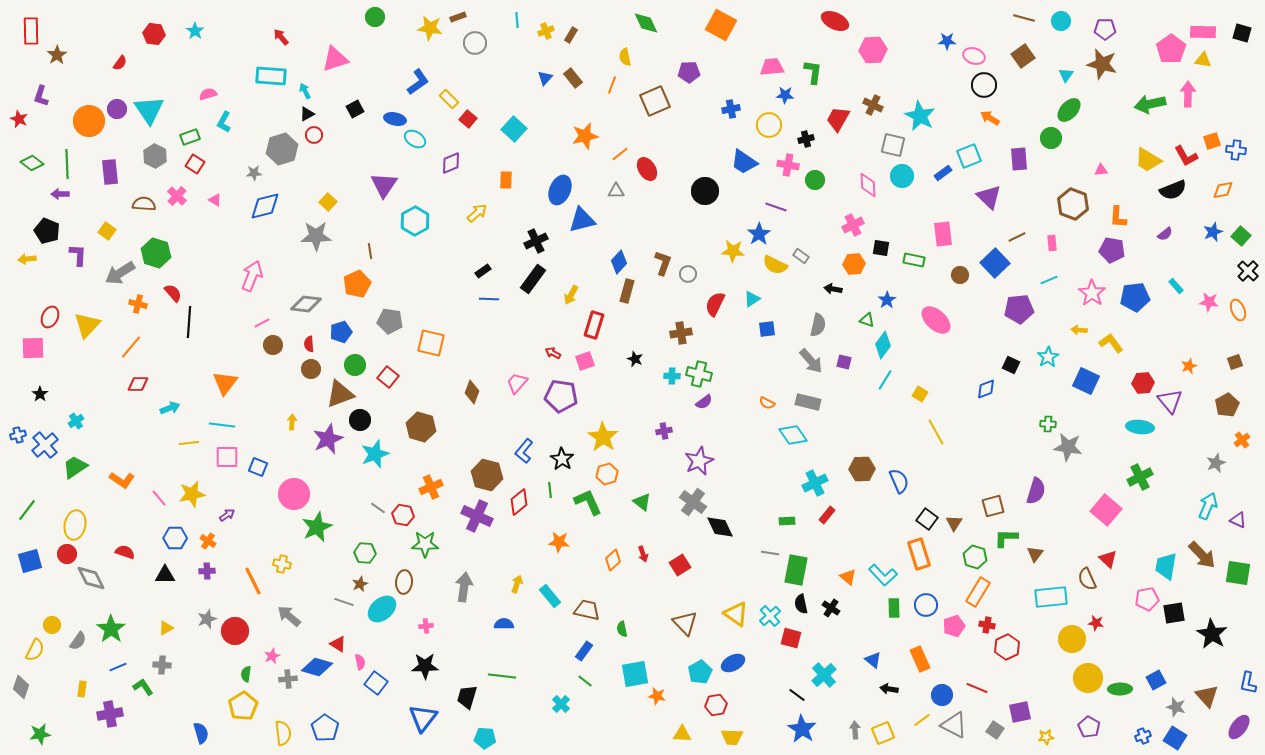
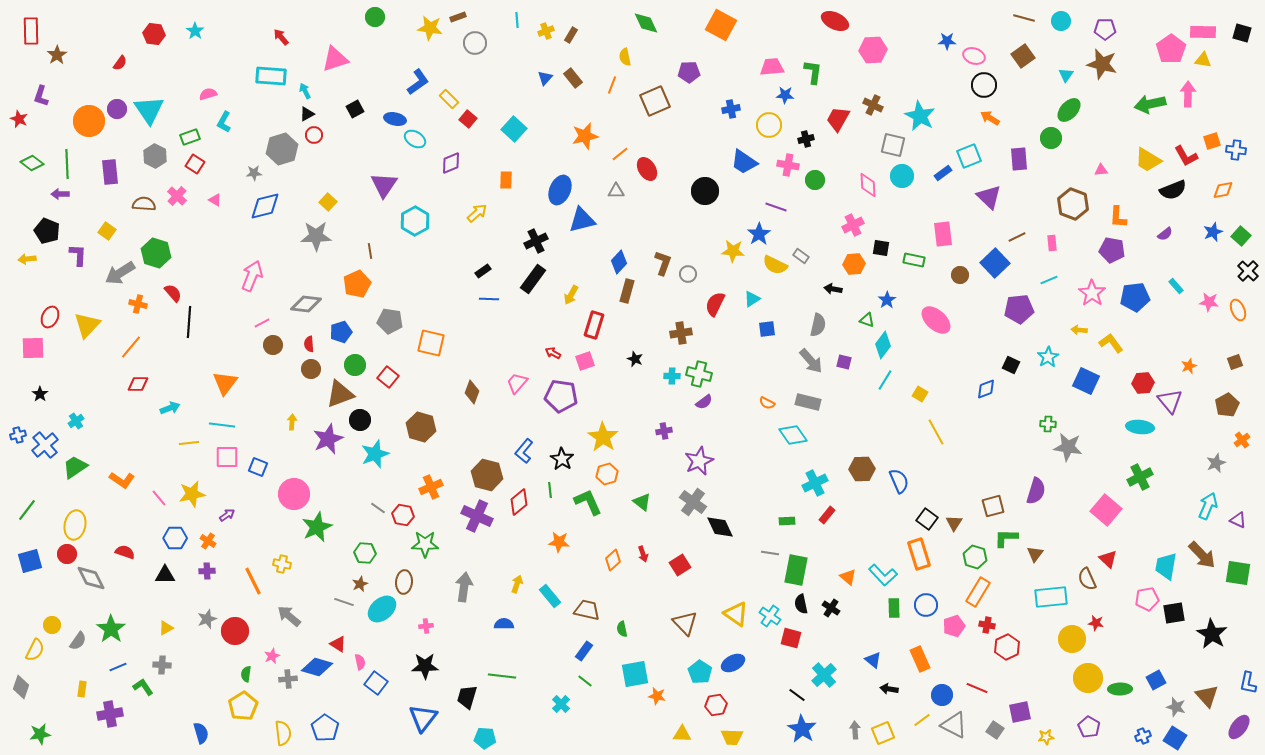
cyan cross at (770, 616): rotated 15 degrees counterclockwise
cyan pentagon at (700, 672): rotated 10 degrees counterclockwise
